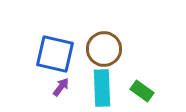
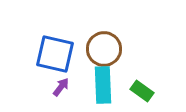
cyan rectangle: moved 1 px right, 3 px up
